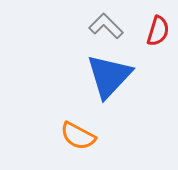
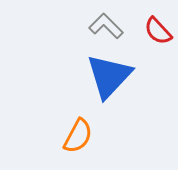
red semicircle: rotated 120 degrees clockwise
orange semicircle: rotated 90 degrees counterclockwise
